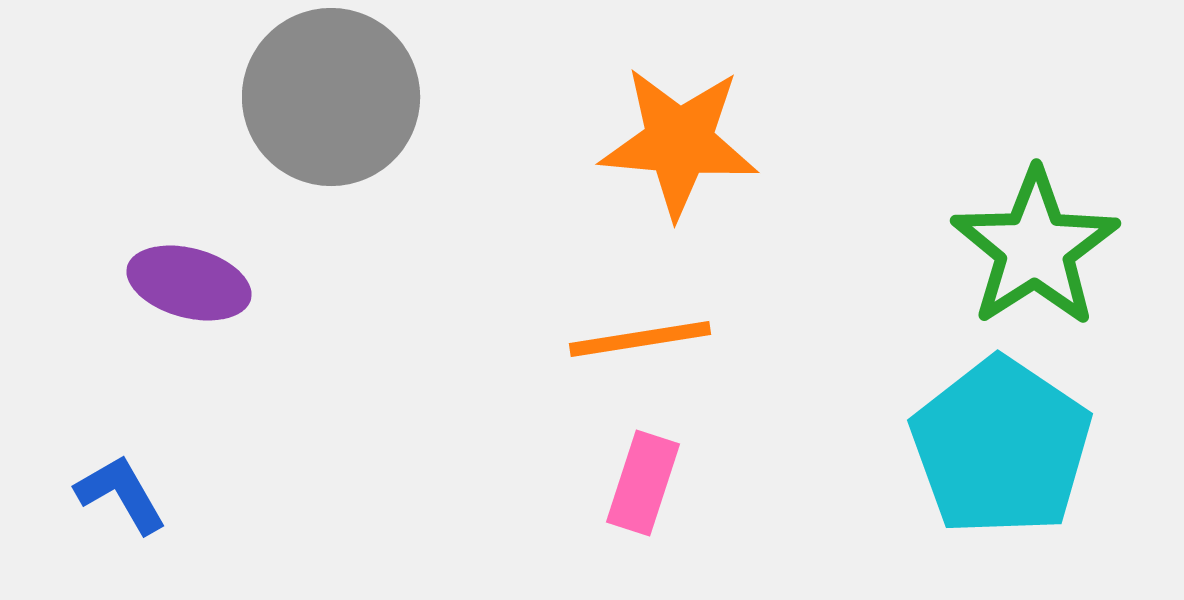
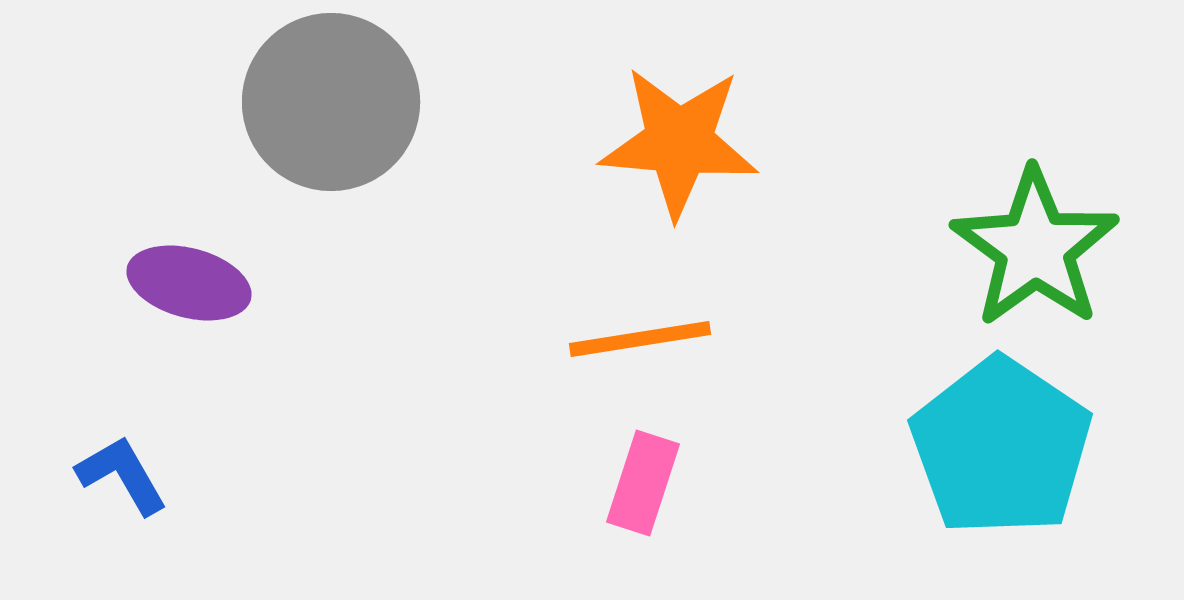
gray circle: moved 5 px down
green star: rotated 3 degrees counterclockwise
blue L-shape: moved 1 px right, 19 px up
